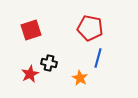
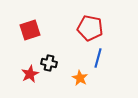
red square: moved 1 px left
